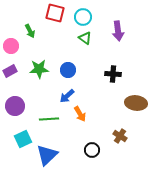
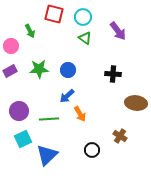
red square: moved 1 px left, 1 px down
purple arrow: rotated 30 degrees counterclockwise
purple circle: moved 4 px right, 5 px down
